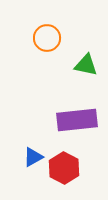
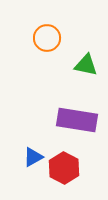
purple rectangle: rotated 15 degrees clockwise
